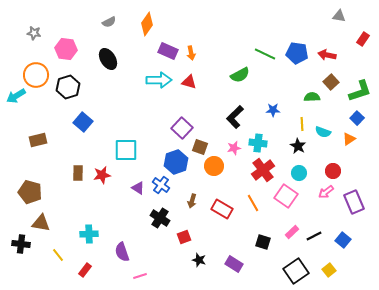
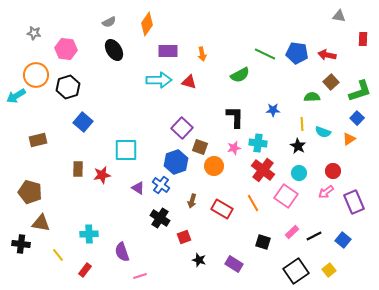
red rectangle at (363, 39): rotated 32 degrees counterclockwise
purple rectangle at (168, 51): rotated 24 degrees counterclockwise
orange arrow at (191, 53): moved 11 px right, 1 px down
black ellipse at (108, 59): moved 6 px right, 9 px up
black L-shape at (235, 117): rotated 135 degrees clockwise
red cross at (263, 170): rotated 15 degrees counterclockwise
brown rectangle at (78, 173): moved 4 px up
